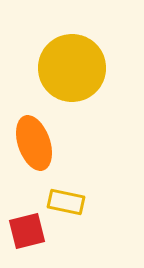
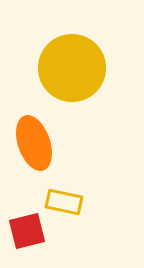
yellow rectangle: moved 2 px left
